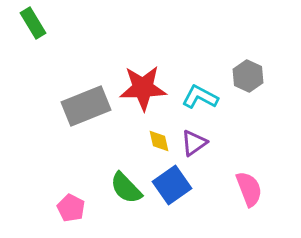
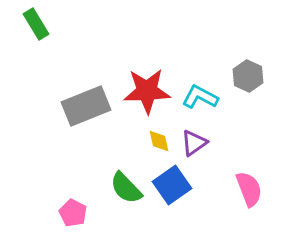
green rectangle: moved 3 px right, 1 px down
red star: moved 4 px right, 3 px down
pink pentagon: moved 2 px right, 5 px down
